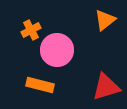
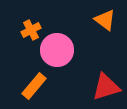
orange triangle: rotated 45 degrees counterclockwise
orange rectangle: moved 6 px left, 1 px down; rotated 64 degrees counterclockwise
